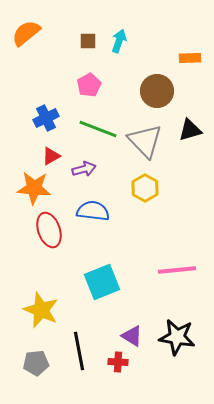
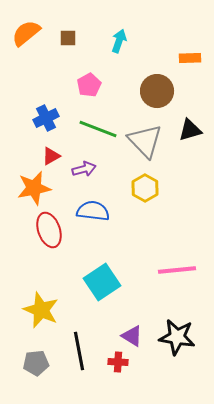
brown square: moved 20 px left, 3 px up
orange star: rotated 16 degrees counterclockwise
cyan square: rotated 12 degrees counterclockwise
